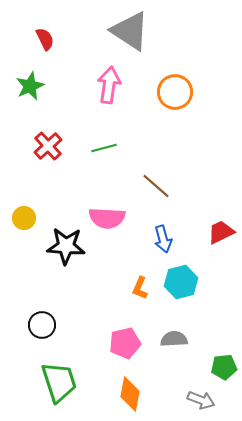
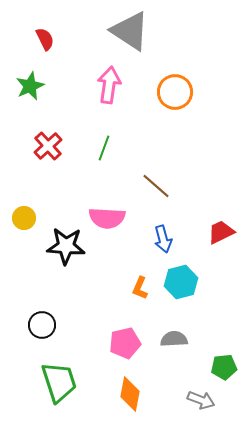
green line: rotated 55 degrees counterclockwise
